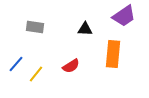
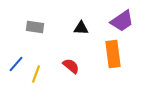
purple trapezoid: moved 2 px left, 5 px down
black triangle: moved 4 px left, 1 px up
orange rectangle: rotated 12 degrees counterclockwise
red semicircle: rotated 108 degrees counterclockwise
yellow line: rotated 18 degrees counterclockwise
